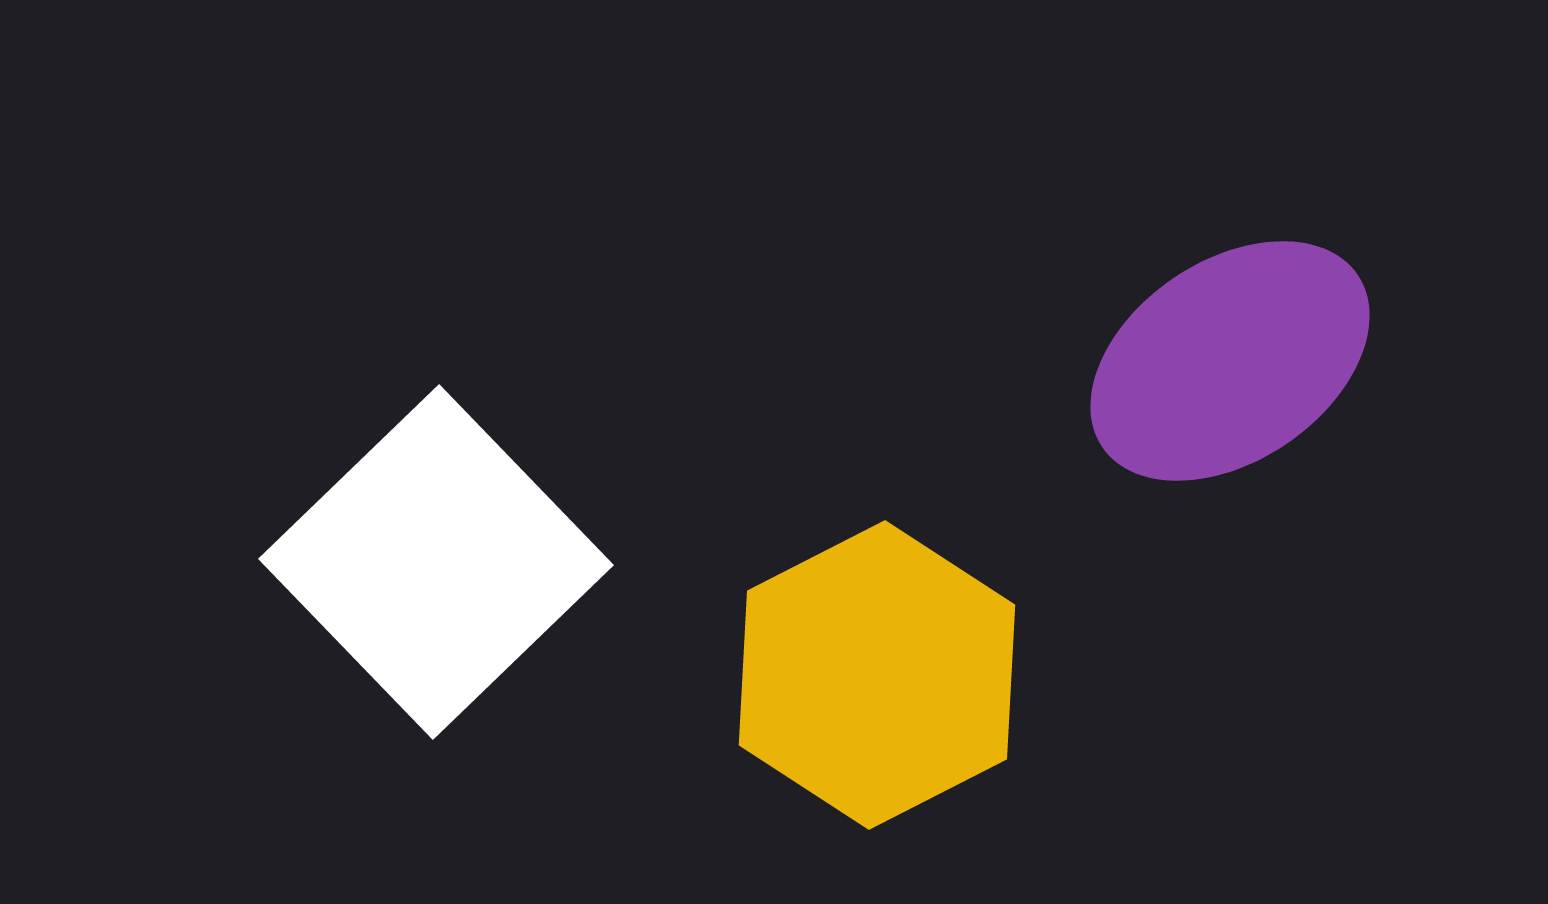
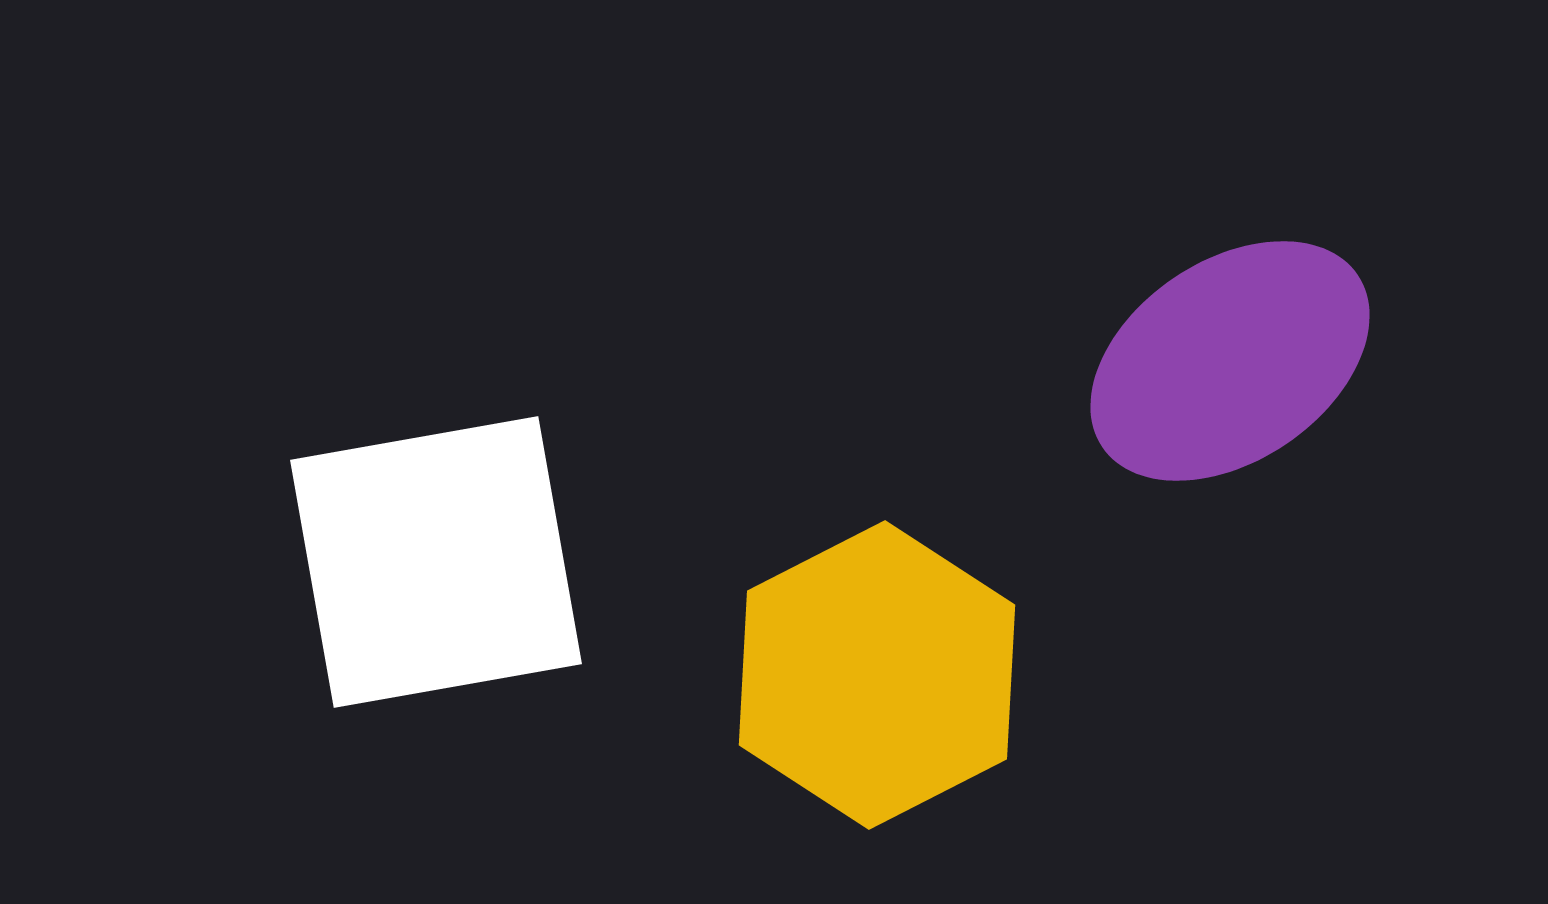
white square: rotated 34 degrees clockwise
